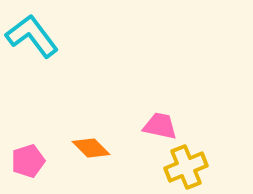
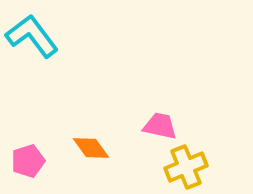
orange diamond: rotated 9 degrees clockwise
